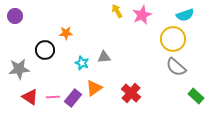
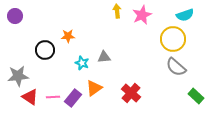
yellow arrow: rotated 24 degrees clockwise
orange star: moved 2 px right, 3 px down
gray star: moved 1 px left, 7 px down
